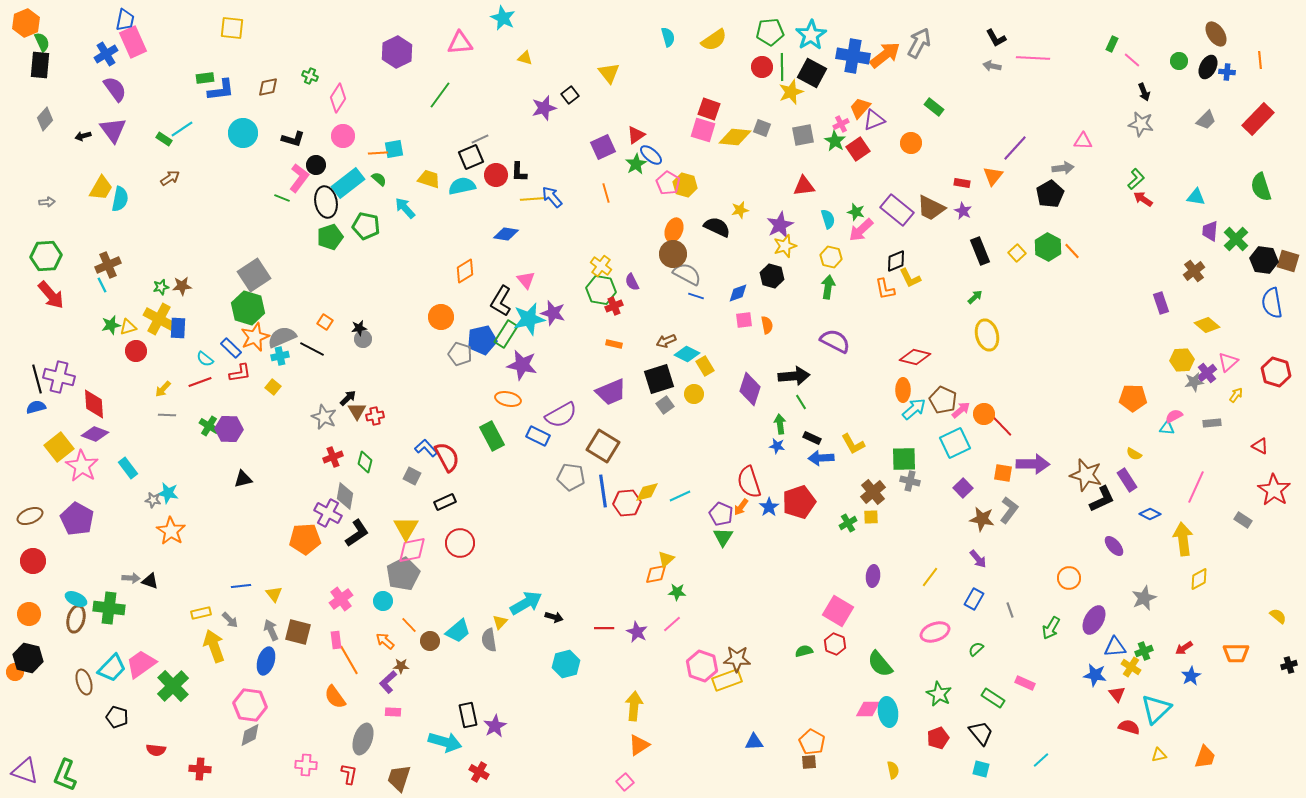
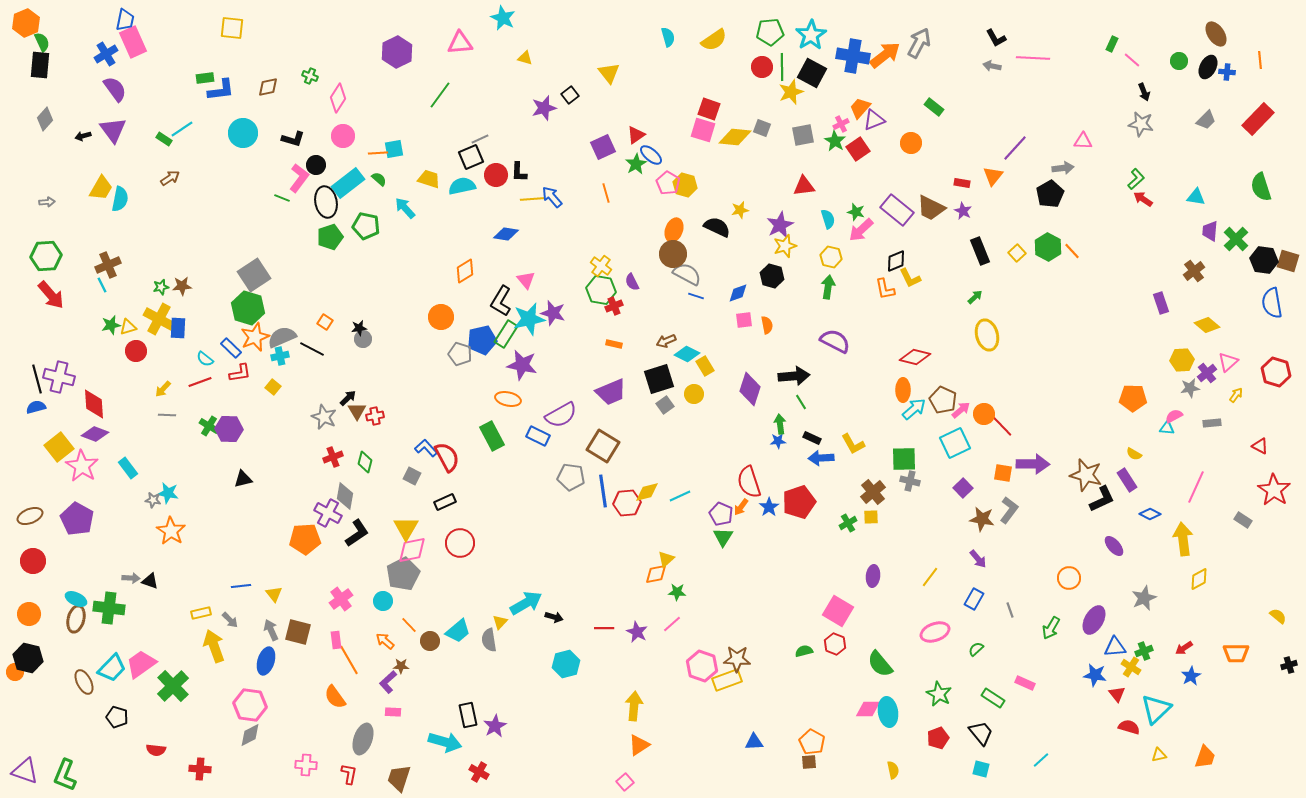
gray star at (1194, 382): moved 4 px left, 6 px down
blue star at (777, 446): moved 1 px right, 5 px up; rotated 14 degrees counterclockwise
brown ellipse at (84, 682): rotated 10 degrees counterclockwise
